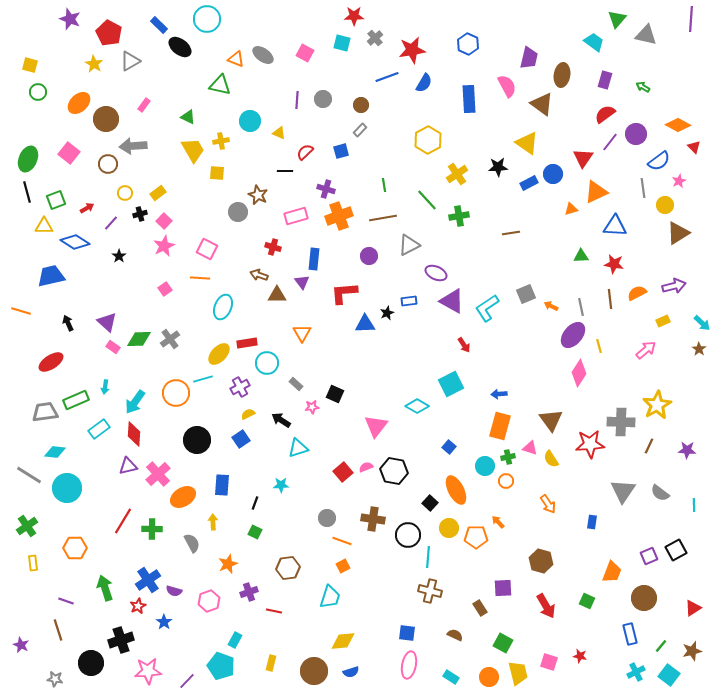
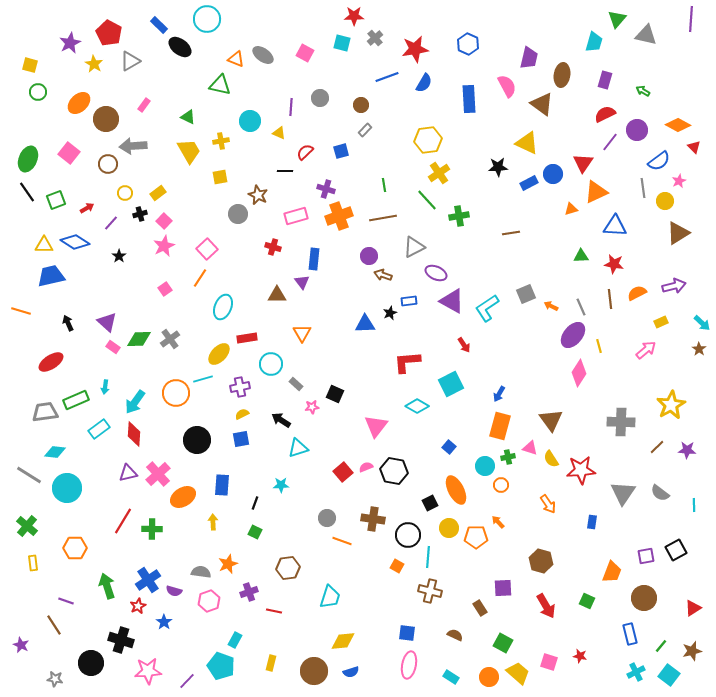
purple star at (70, 19): moved 24 px down; rotated 25 degrees clockwise
cyan trapezoid at (594, 42): rotated 70 degrees clockwise
red star at (412, 50): moved 3 px right, 1 px up
green arrow at (643, 87): moved 4 px down
gray circle at (323, 99): moved 3 px left, 1 px up
purple line at (297, 100): moved 6 px left, 7 px down
red semicircle at (605, 114): rotated 10 degrees clockwise
gray rectangle at (360, 130): moved 5 px right
purple circle at (636, 134): moved 1 px right, 4 px up
yellow hexagon at (428, 140): rotated 20 degrees clockwise
yellow triangle at (527, 143): rotated 10 degrees counterclockwise
yellow trapezoid at (193, 150): moved 4 px left, 1 px down
red triangle at (583, 158): moved 5 px down
yellow square at (217, 173): moved 3 px right, 4 px down; rotated 14 degrees counterclockwise
yellow cross at (457, 174): moved 18 px left, 1 px up
black line at (27, 192): rotated 20 degrees counterclockwise
yellow circle at (665, 205): moved 4 px up
gray circle at (238, 212): moved 2 px down
yellow triangle at (44, 226): moved 19 px down
gray triangle at (409, 245): moved 5 px right, 2 px down
pink square at (207, 249): rotated 20 degrees clockwise
brown arrow at (259, 275): moved 124 px right
orange line at (200, 278): rotated 60 degrees counterclockwise
red L-shape at (344, 293): moved 63 px right, 69 px down
gray line at (581, 307): rotated 12 degrees counterclockwise
black star at (387, 313): moved 3 px right
yellow rectangle at (663, 321): moved 2 px left, 1 px down
red rectangle at (247, 343): moved 5 px up
cyan circle at (267, 363): moved 4 px right, 1 px down
purple cross at (240, 387): rotated 18 degrees clockwise
blue arrow at (499, 394): rotated 56 degrees counterclockwise
yellow star at (657, 405): moved 14 px right
yellow semicircle at (248, 414): moved 6 px left
blue square at (241, 439): rotated 24 degrees clockwise
red star at (590, 444): moved 9 px left, 26 px down
brown line at (649, 446): moved 8 px right, 1 px down; rotated 21 degrees clockwise
purple triangle at (128, 466): moved 7 px down
orange circle at (506, 481): moved 5 px left, 4 px down
gray triangle at (623, 491): moved 2 px down
black square at (430, 503): rotated 21 degrees clockwise
green cross at (27, 526): rotated 15 degrees counterclockwise
gray semicircle at (192, 543): moved 9 px right, 29 px down; rotated 54 degrees counterclockwise
purple square at (649, 556): moved 3 px left; rotated 12 degrees clockwise
orange square at (343, 566): moved 54 px right; rotated 32 degrees counterclockwise
green arrow at (105, 588): moved 2 px right, 2 px up
brown line at (58, 630): moved 4 px left, 5 px up; rotated 15 degrees counterclockwise
black cross at (121, 640): rotated 35 degrees clockwise
yellow trapezoid at (518, 673): rotated 35 degrees counterclockwise
